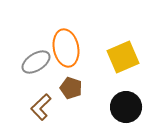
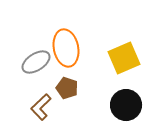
yellow square: moved 1 px right, 1 px down
brown pentagon: moved 4 px left
black circle: moved 2 px up
